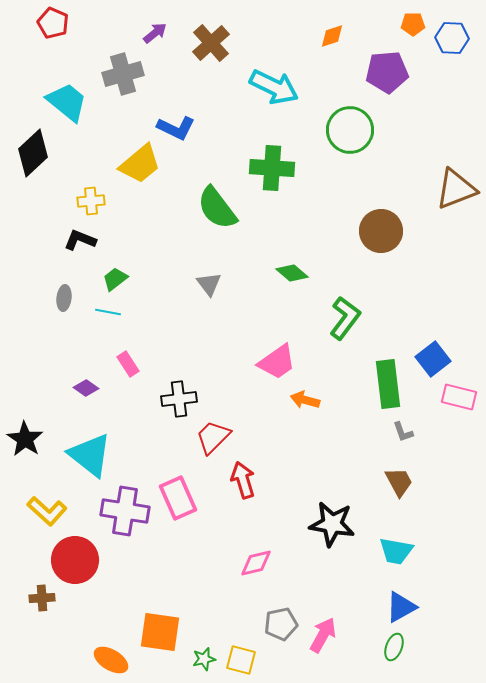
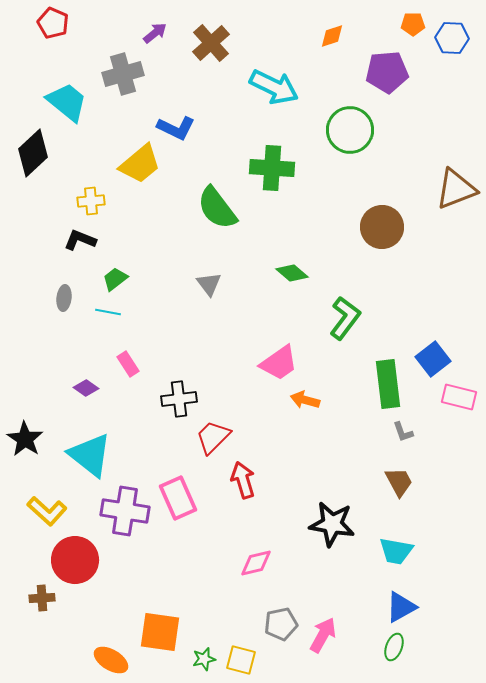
brown circle at (381, 231): moved 1 px right, 4 px up
pink trapezoid at (277, 362): moved 2 px right, 1 px down
